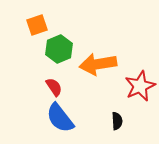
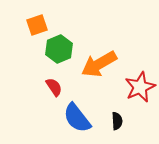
orange arrow: moved 1 px right; rotated 21 degrees counterclockwise
red star: moved 1 px down
blue semicircle: moved 17 px right
